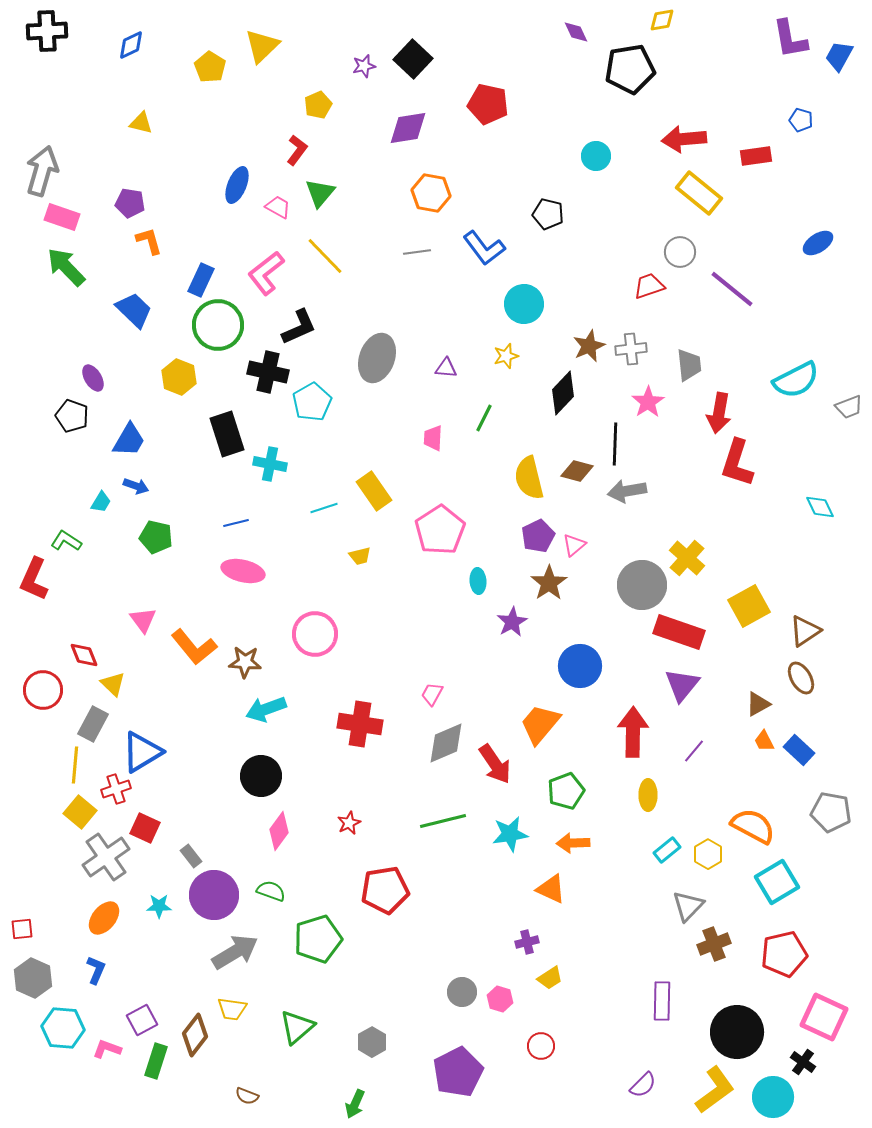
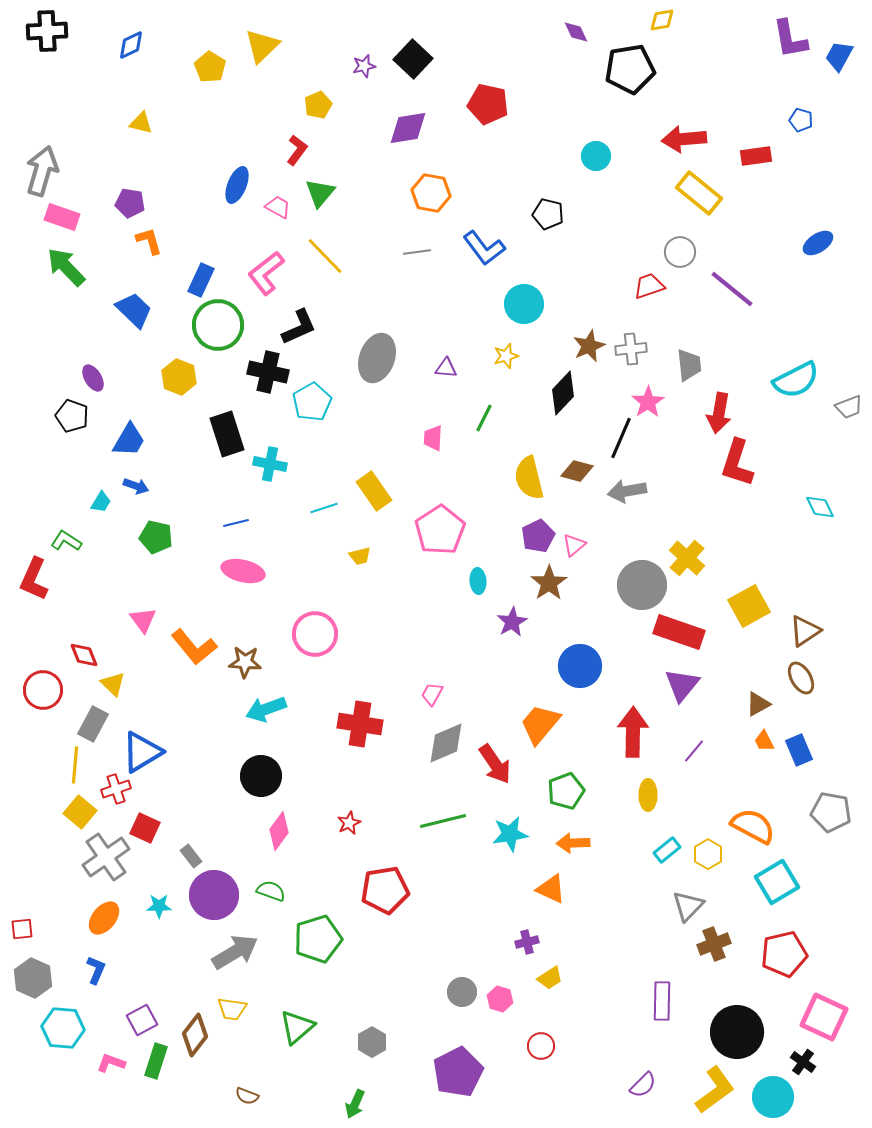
black line at (615, 444): moved 6 px right, 6 px up; rotated 21 degrees clockwise
blue rectangle at (799, 750): rotated 24 degrees clockwise
pink L-shape at (107, 1049): moved 4 px right, 14 px down
